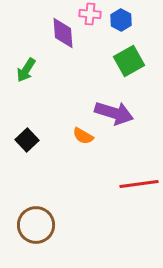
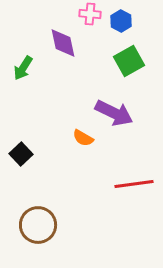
blue hexagon: moved 1 px down
purple diamond: moved 10 px down; rotated 8 degrees counterclockwise
green arrow: moved 3 px left, 2 px up
purple arrow: rotated 9 degrees clockwise
orange semicircle: moved 2 px down
black square: moved 6 px left, 14 px down
red line: moved 5 px left
brown circle: moved 2 px right
